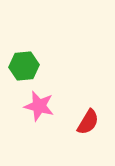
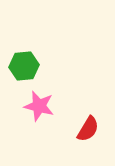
red semicircle: moved 7 px down
